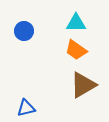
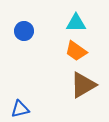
orange trapezoid: moved 1 px down
blue triangle: moved 6 px left, 1 px down
